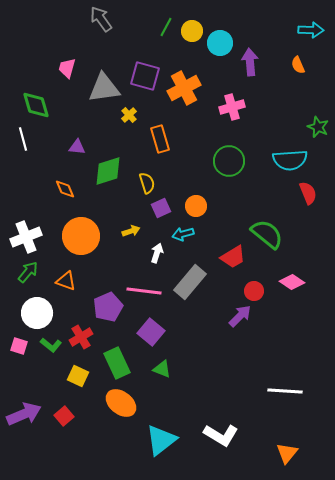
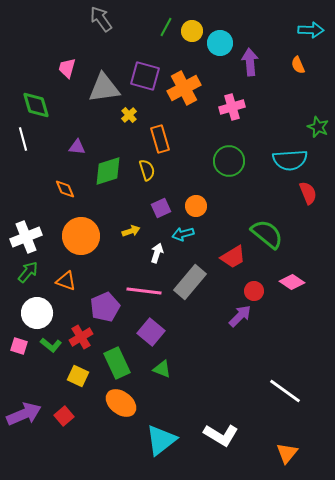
yellow semicircle at (147, 183): moved 13 px up
purple pentagon at (108, 307): moved 3 px left
white line at (285, 391): rotated 32 degrees clockwise
